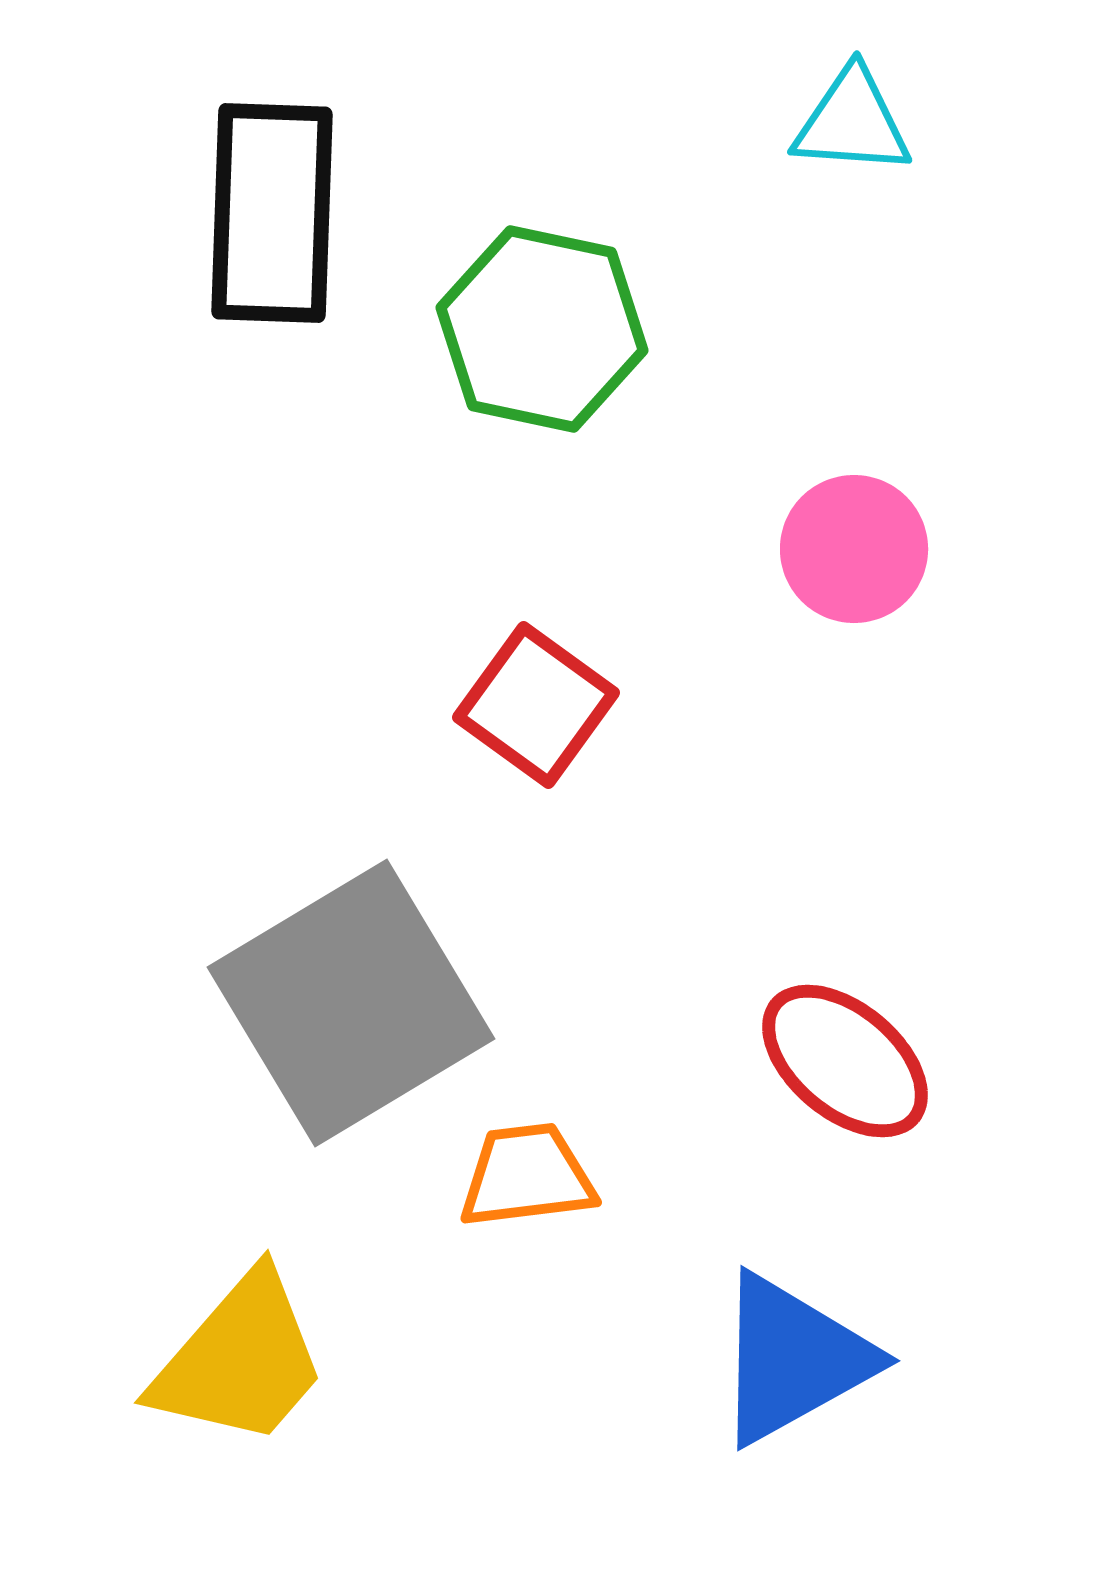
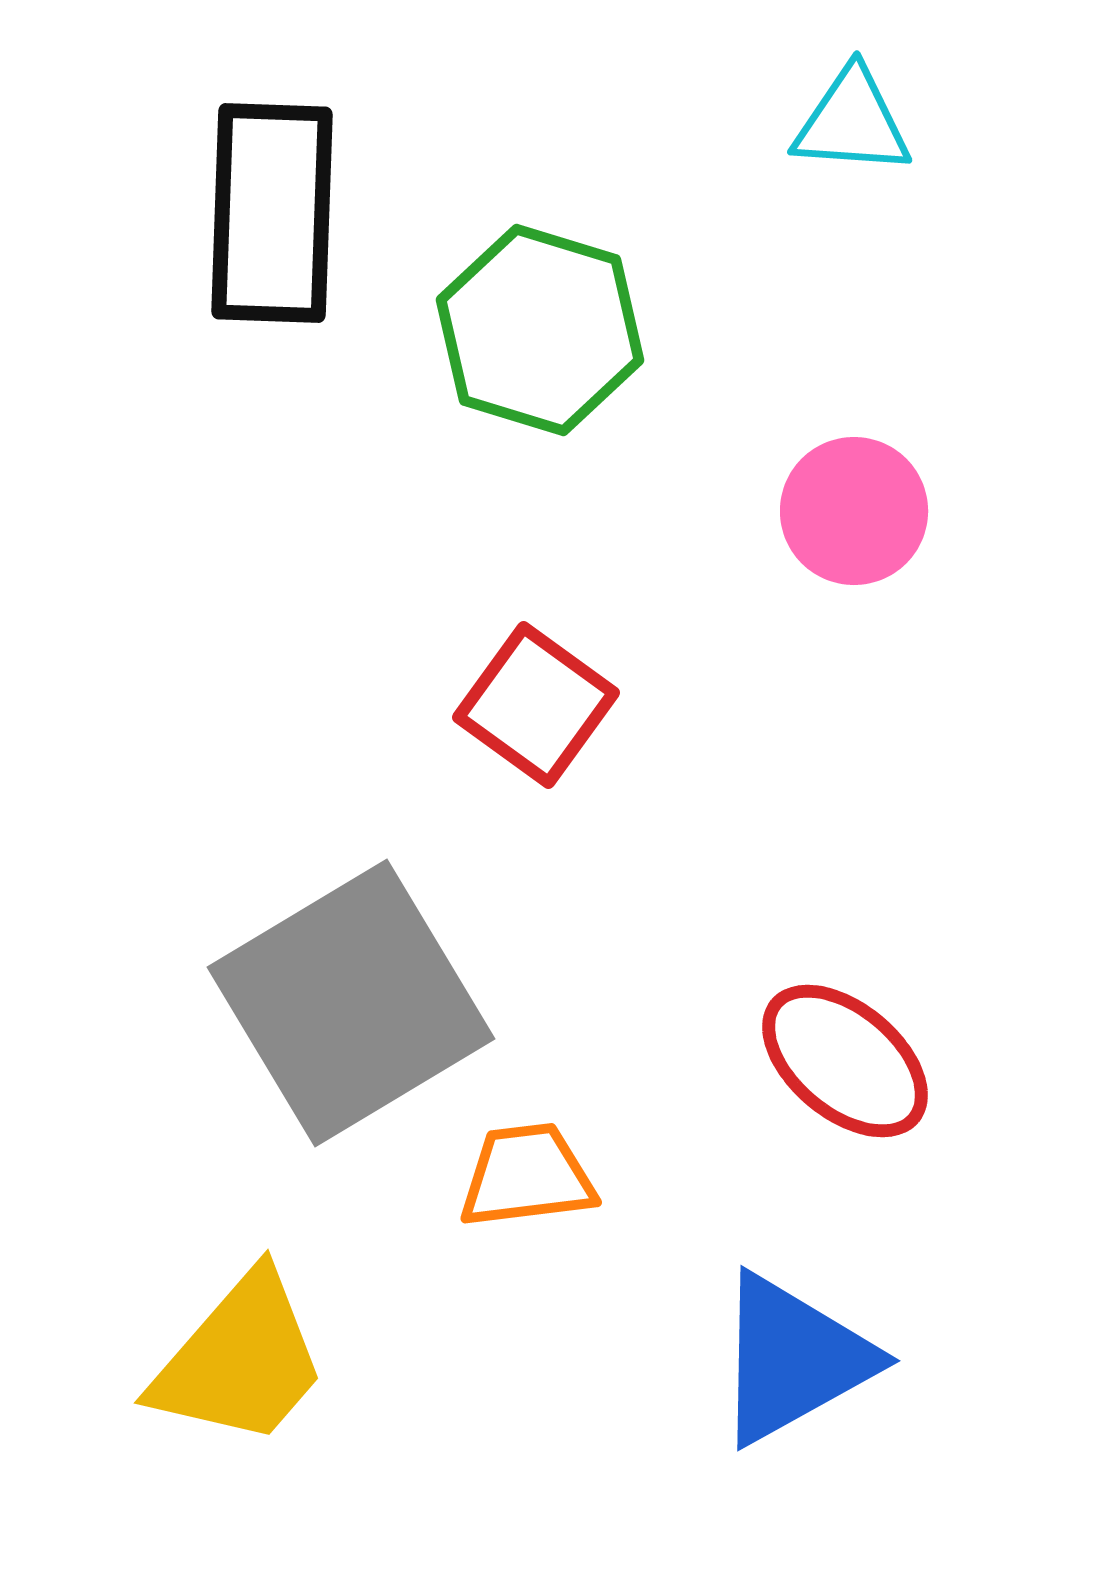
green hexagon: moved 2 px left, 1 px down; rotated 5 degrees clockwise
pink circle: moved 38 px up
